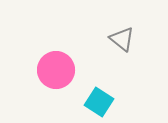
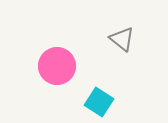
pink circle: moved 1 px right, 4 px up
